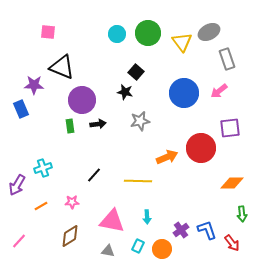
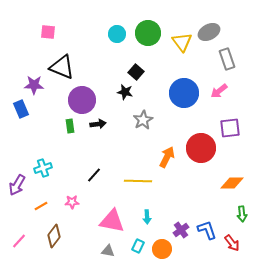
gray star: moved 3 px right, 1 px up; rotated 18 degrees counterclockwise
orange arrow: rotated 40 degrees counterclockwise
brown diamond: moved 16 px left; rotated 20 degrees counterclockwise
